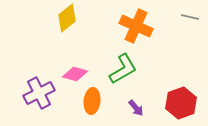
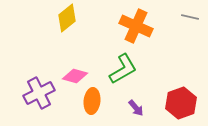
pink diamond: moved 2 px down
